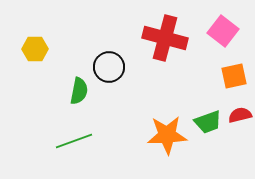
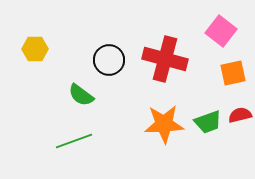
pink square: moved 2 px left
red cross: moved 21 px down
black circle: moved 7 px up
orange square: moved 1 px left, 3 px up
green semicircle: moved 2 px right, 4 px down; rotated 116 degrees clockwise
orange star: moved 3 px left, 11 px up
